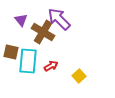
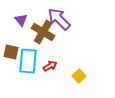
red arrow: moved 1 px left
